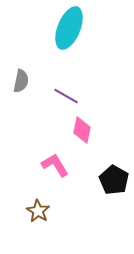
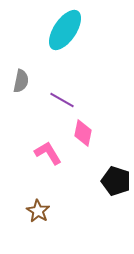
cyan ellipse: moved 4 px left, 2 px down; rotated 12 degrees clockwise
purple line: moved 4 px left, 4 px down
pink diamond: moved 1 px right, 3 px down
pink L-shape: moved 7 px left, 12 px up
black pentagon: moved 2 px right, 1 px down; rotated 12 degrees counterclockwise
